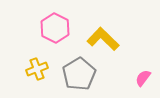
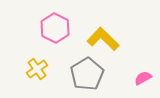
yellow cross: rotated 15 degrees counterclockwise
gray pentagon: moved 8 px right
pink semicircle: rotated 24 degrees clockwise
